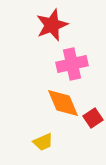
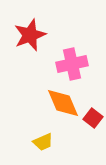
red star: moved 22 px left, 10 px down
red square: rotated 18 degrees counterclockwise
